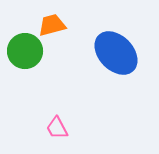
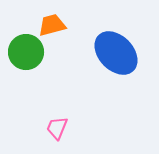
green circle: moved 1 px right, 1 px down
pink trapezoid: rotated 50 degrees clockwise
